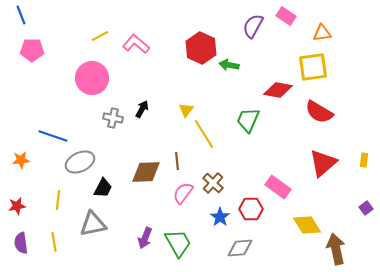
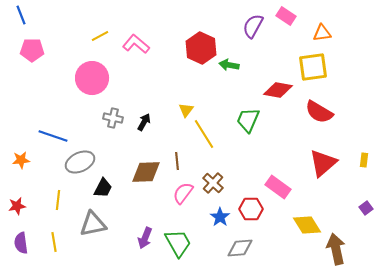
black arrow at (142, 109): moved 2 px right, 13 px down
